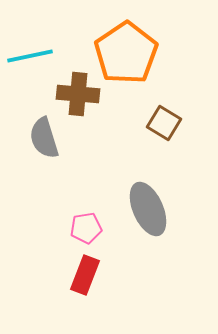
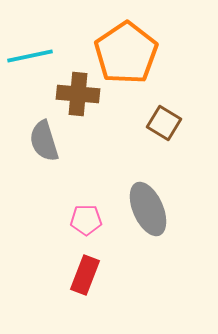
gray semicircle: moved 3 px down
pink pentagon: moved 8 px up; rotated 8 degrees clockwise
